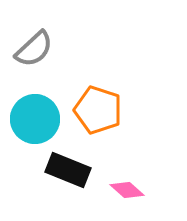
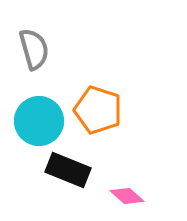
gray semicircle: rotated 63 degrees counterclockwise
cyan circle: moved 4 px right, 2 px down
pink diamond: moved 6 px down
